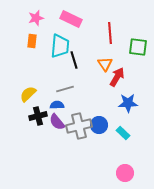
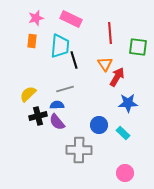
gray cross: moved 24 px down; rotated 15 degrees clockwise
